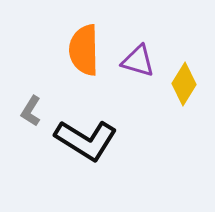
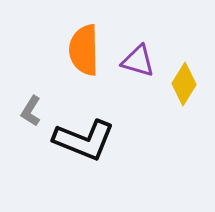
black L-shape: moved 2 px left; rotated 10 degrees counterclockwise
